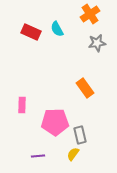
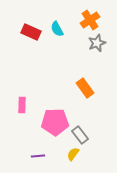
orange cross: moved 6 px down
gray star: rotated 12 degrees counterclockwise
gray rectangle: rotated 24 degrees counterclockwise
